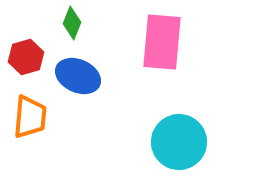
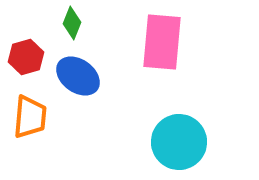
blue ellipse: rotated 12 degrees clockwise
